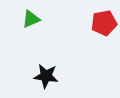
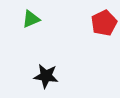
red pentagon: rotated 15 degrees counterclockwise
